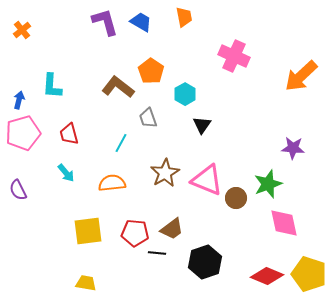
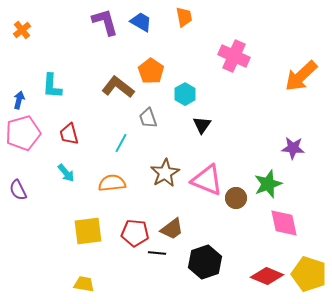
yellow trapezoid: moved 2 px left, 1 px down
